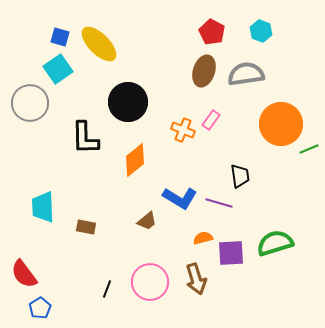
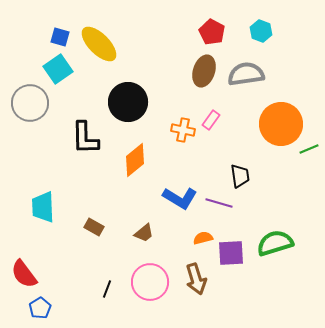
orange cross: rotated 10 degrees counterclockwise
brown trapezoid: moved 3 px left, 12 px down
brown rectangle: moved 8 px right; rotated 18 degrees clockwise
